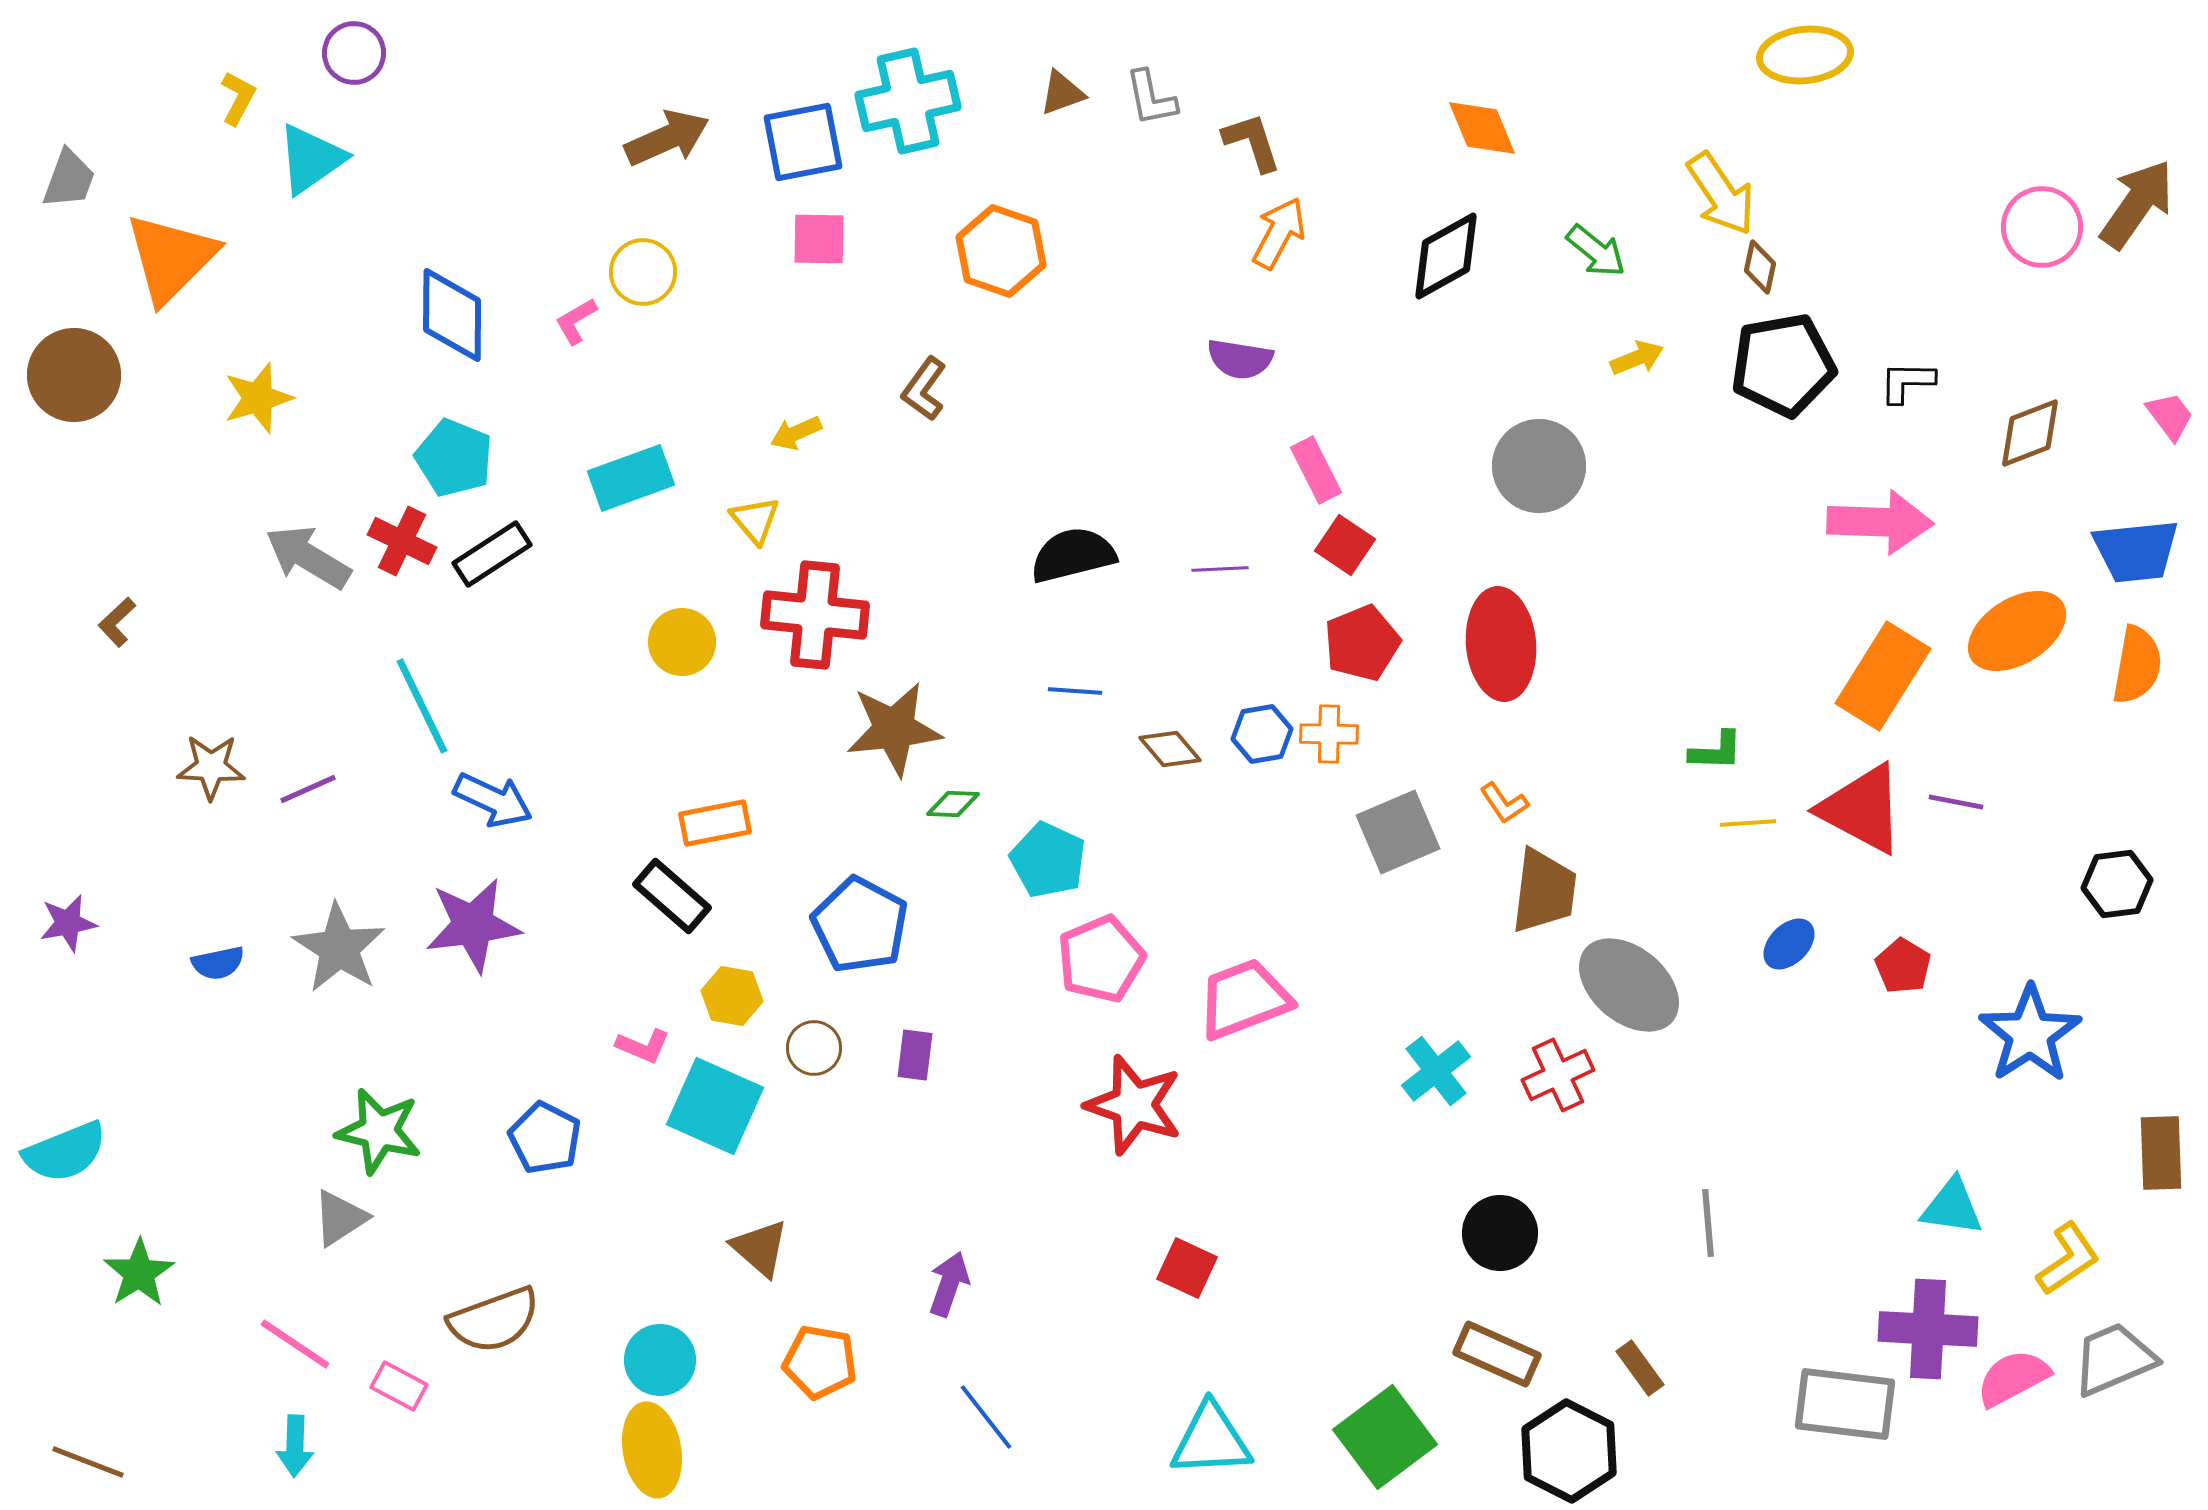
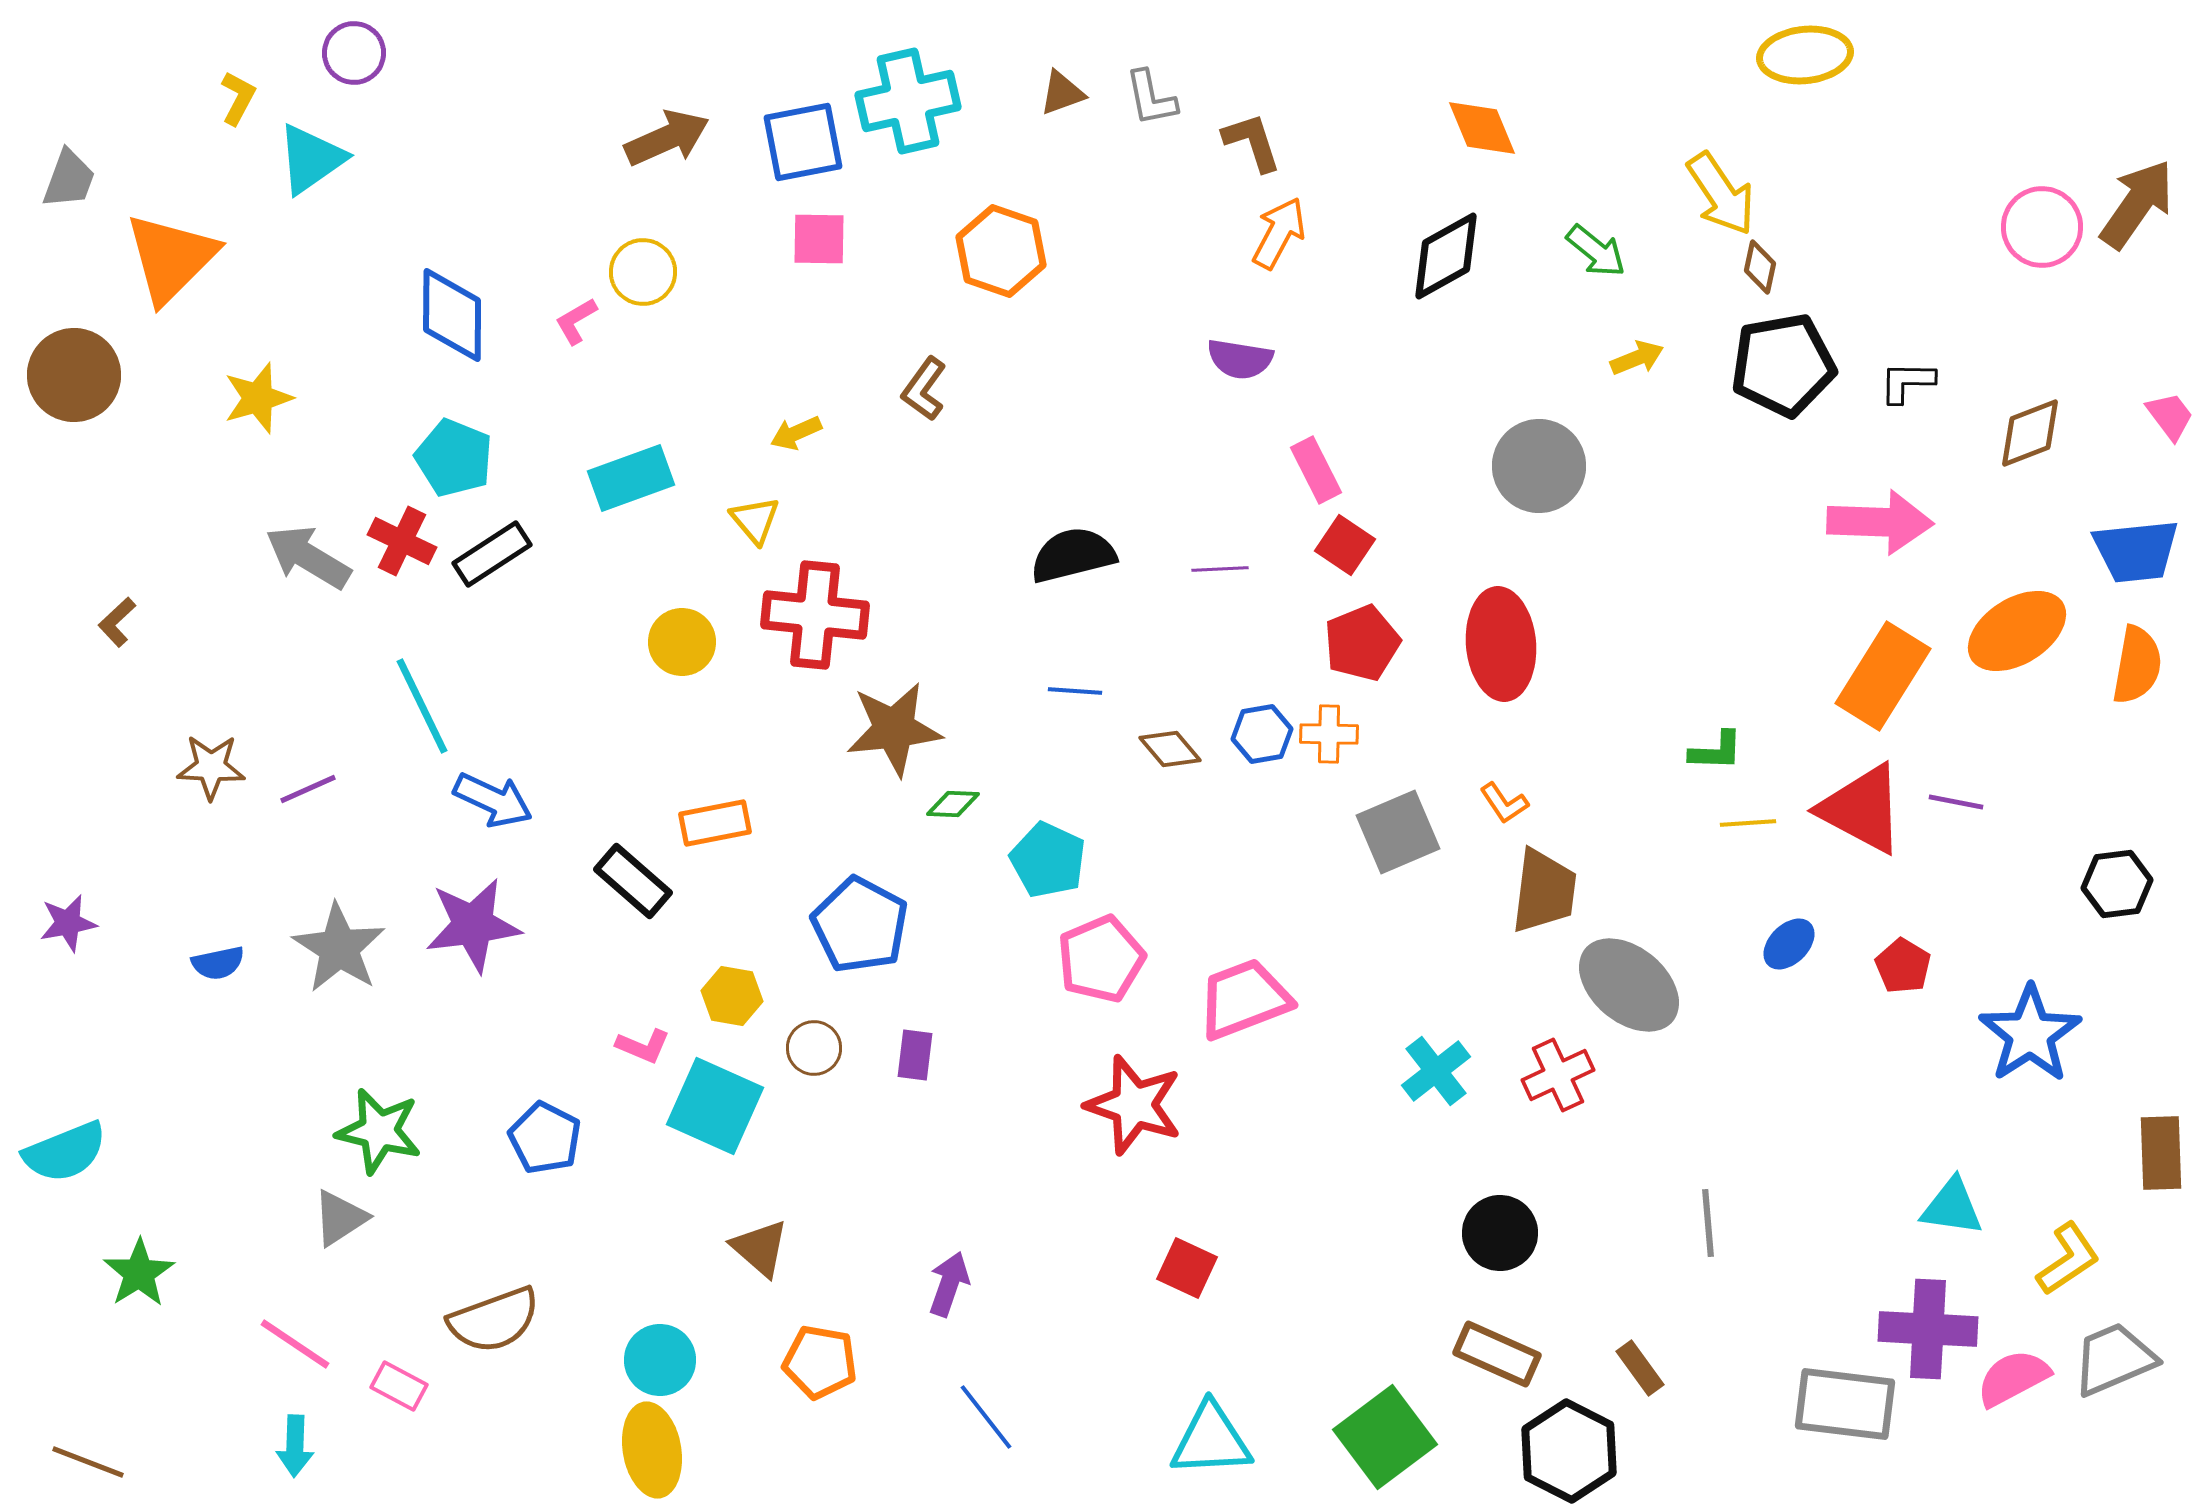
black rectangle at (672, 896): moved 39 px left, 15 px up
